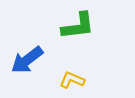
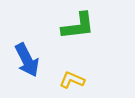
blue arrow: rotated 80 degrees counterclockwise
